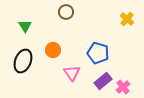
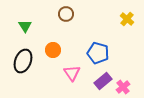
brown circle: moved 2 px down
